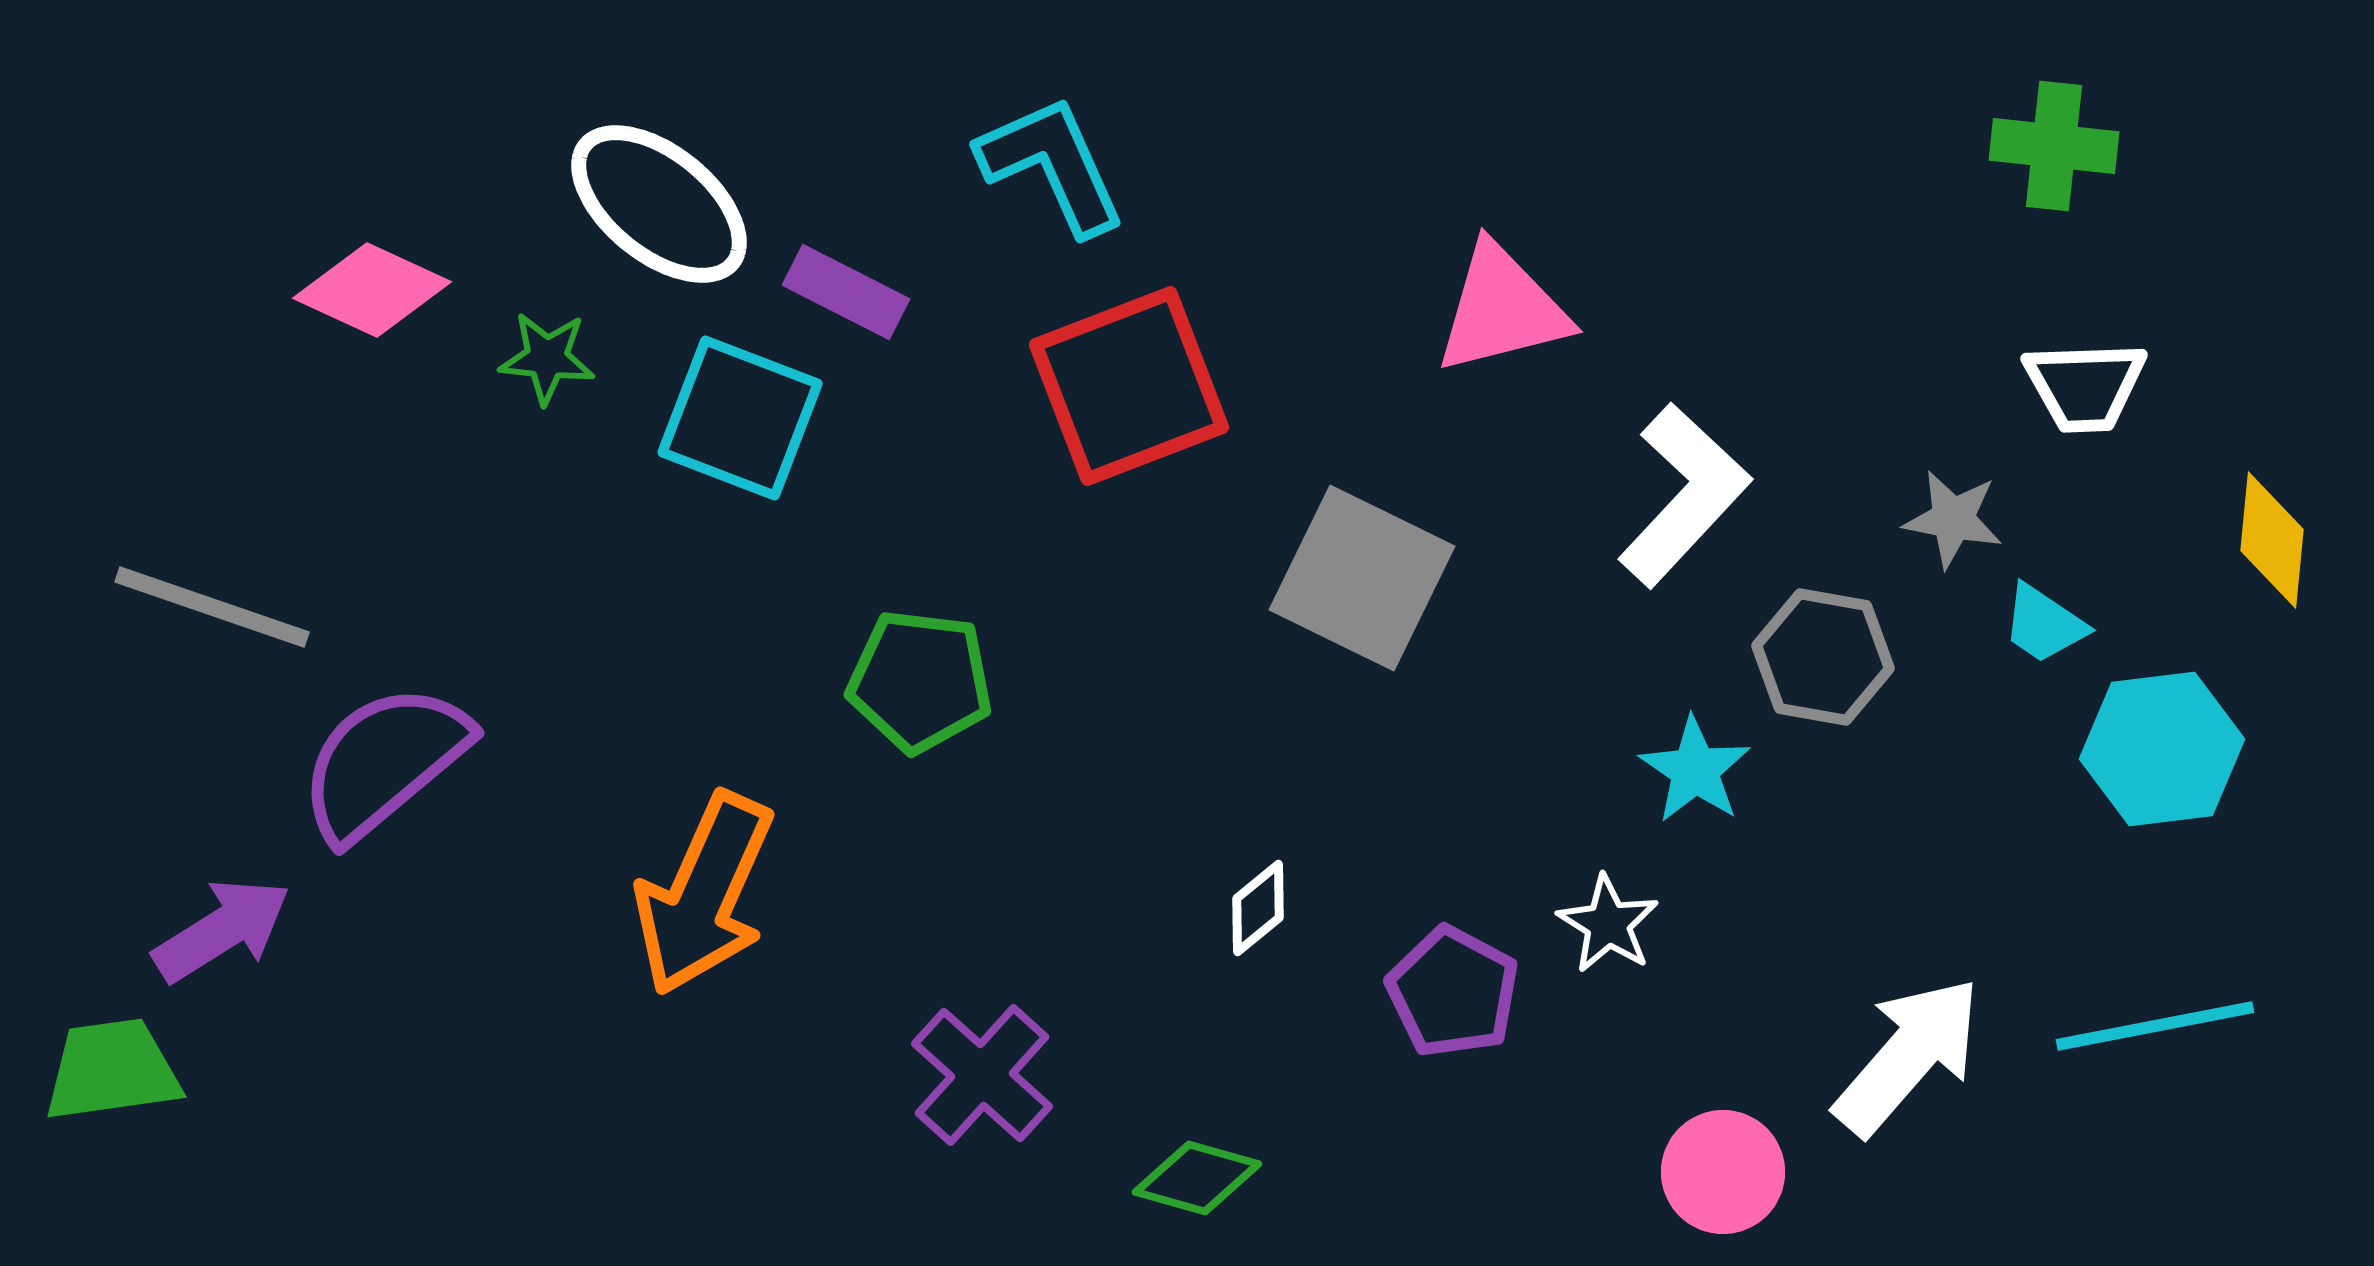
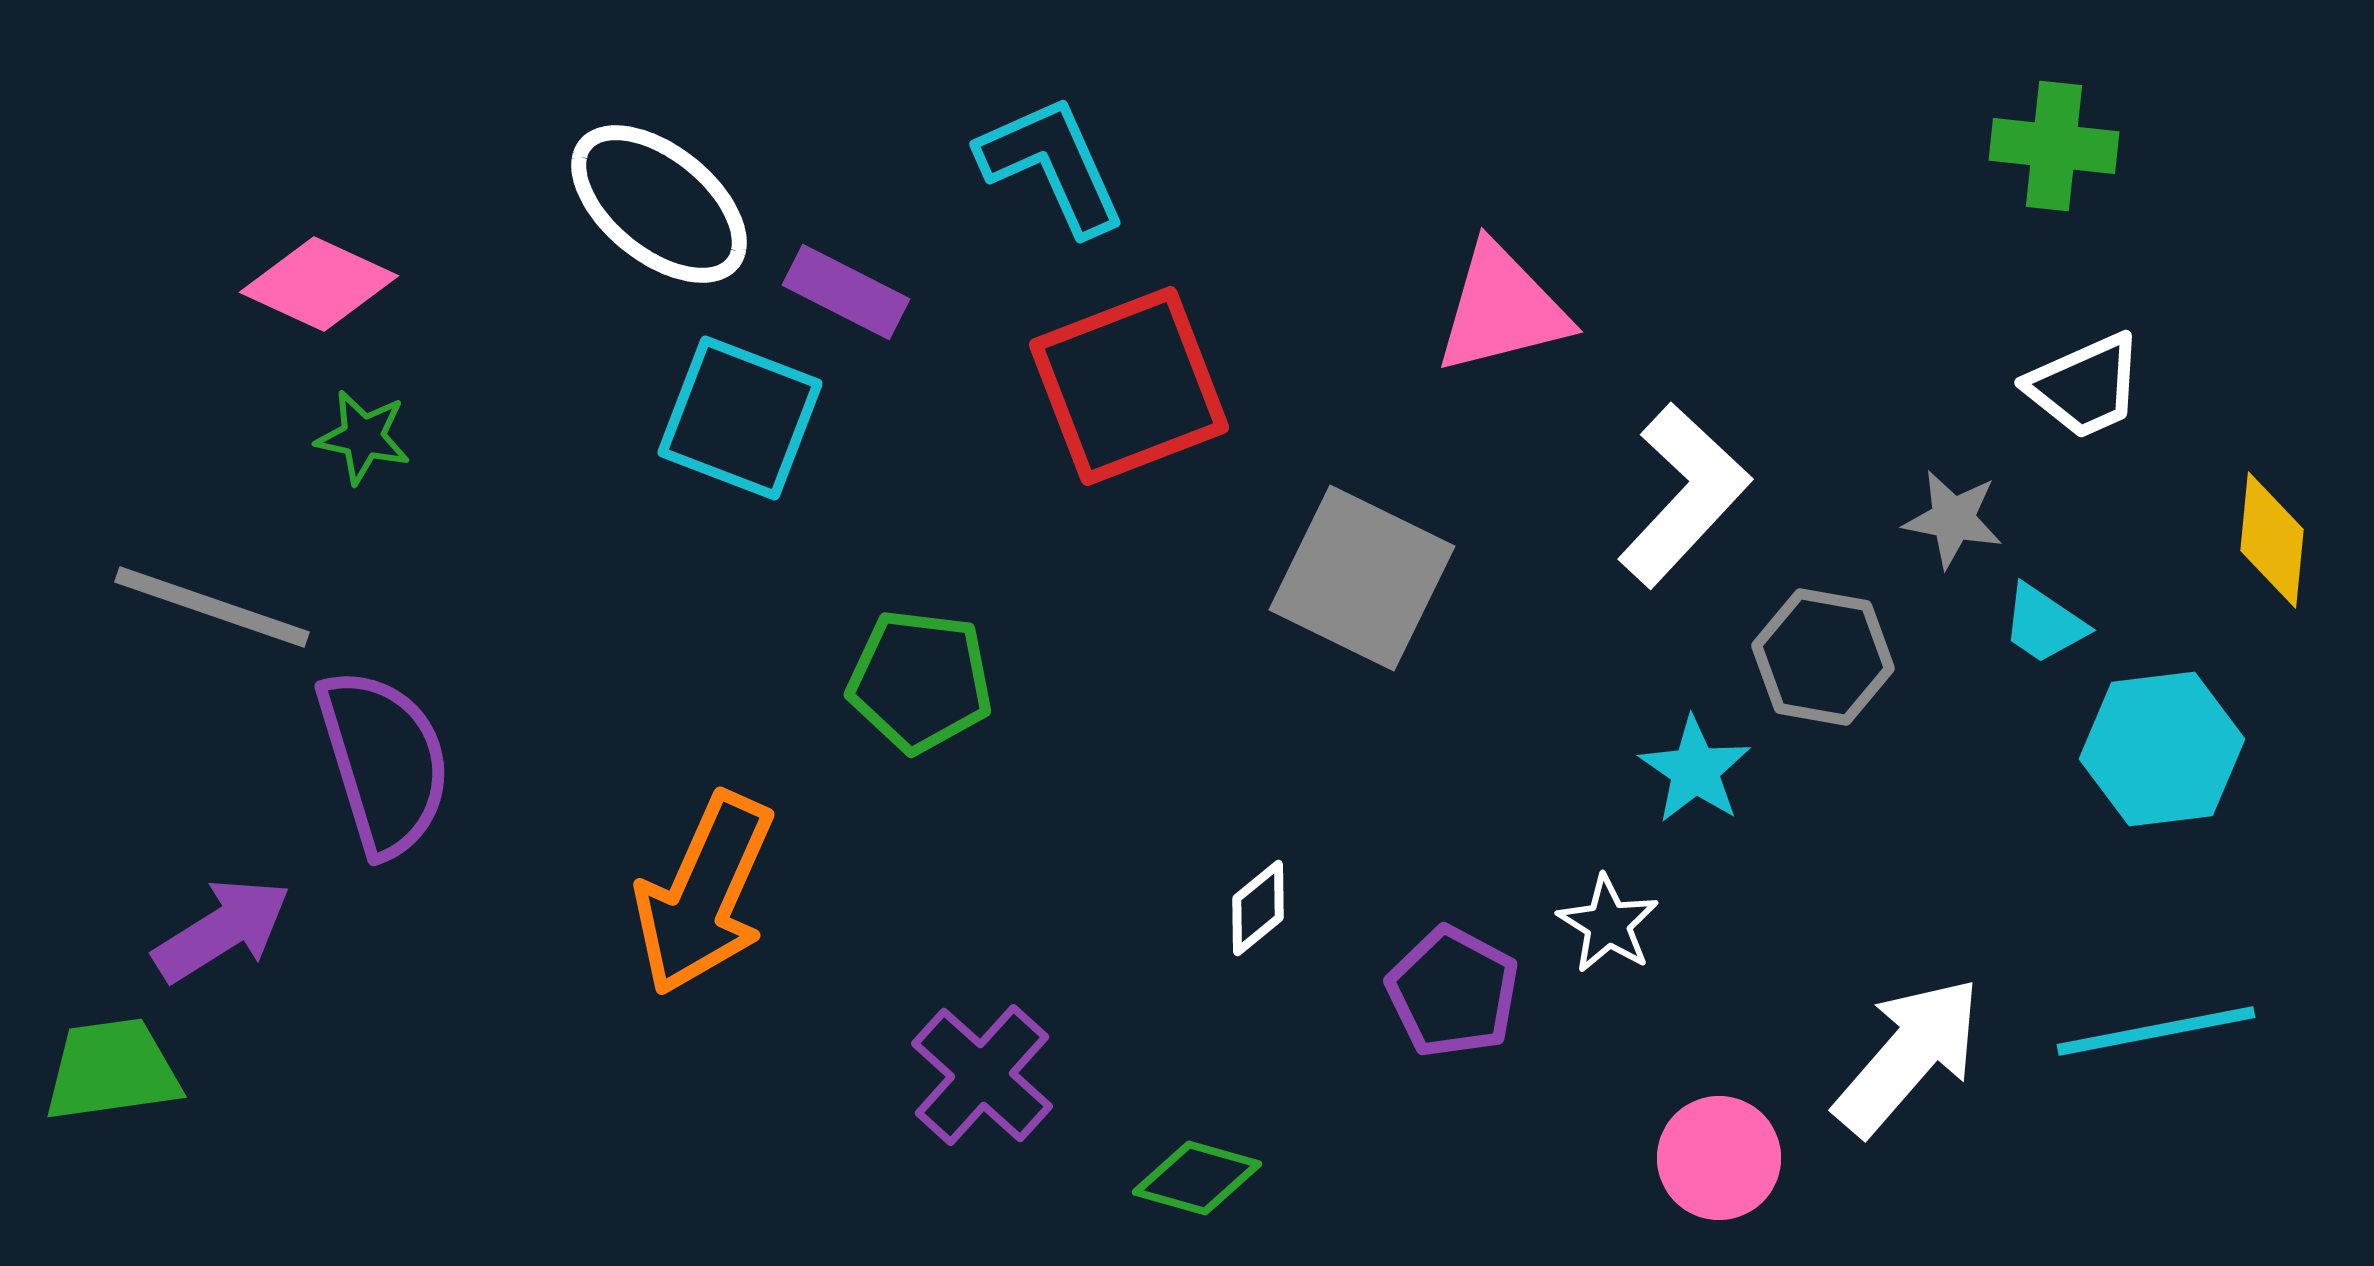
pink diamond: moved 53 px left, 6 px up
green star: moved 184 px left, 79 px down; rotated 6 degrees clockwise
white trapezoid: rotated 22 degrees counterclockwise
purple semicircle: rotated 113 degrees clockwise
cyan line: moved 1 px right, 5 px down
pink circle: moved 4 px left, 14 px up
